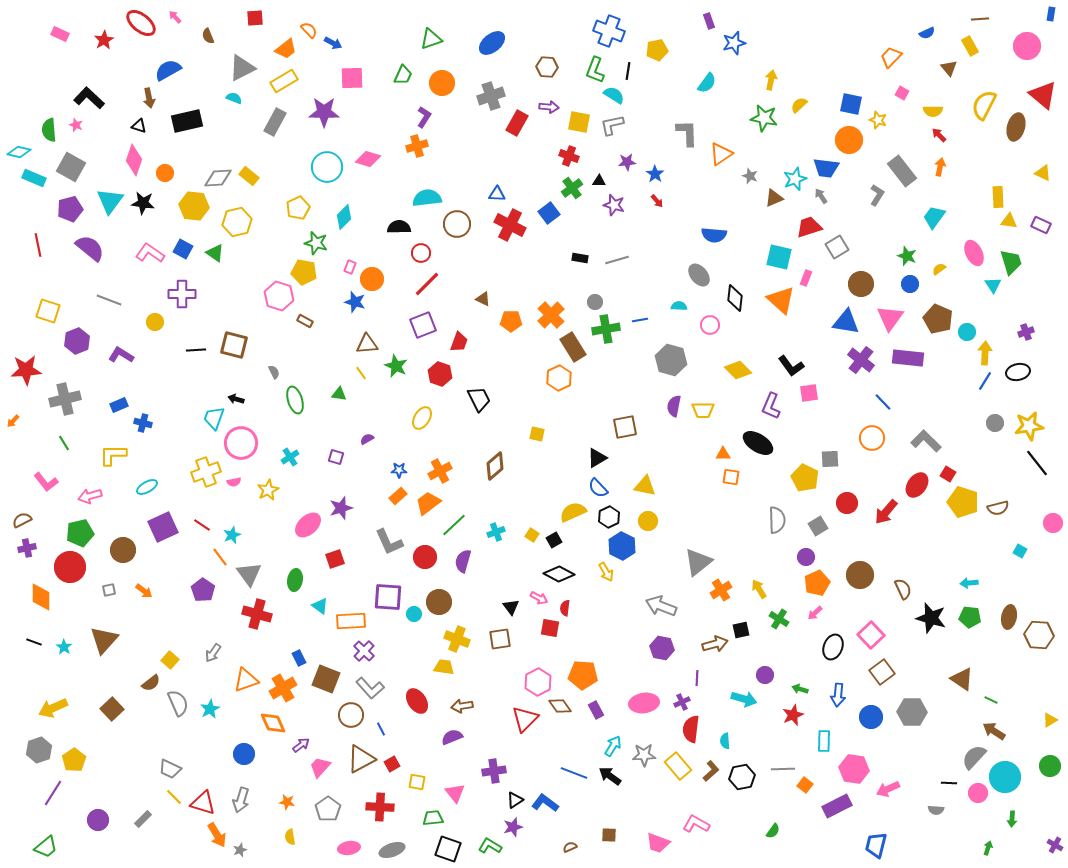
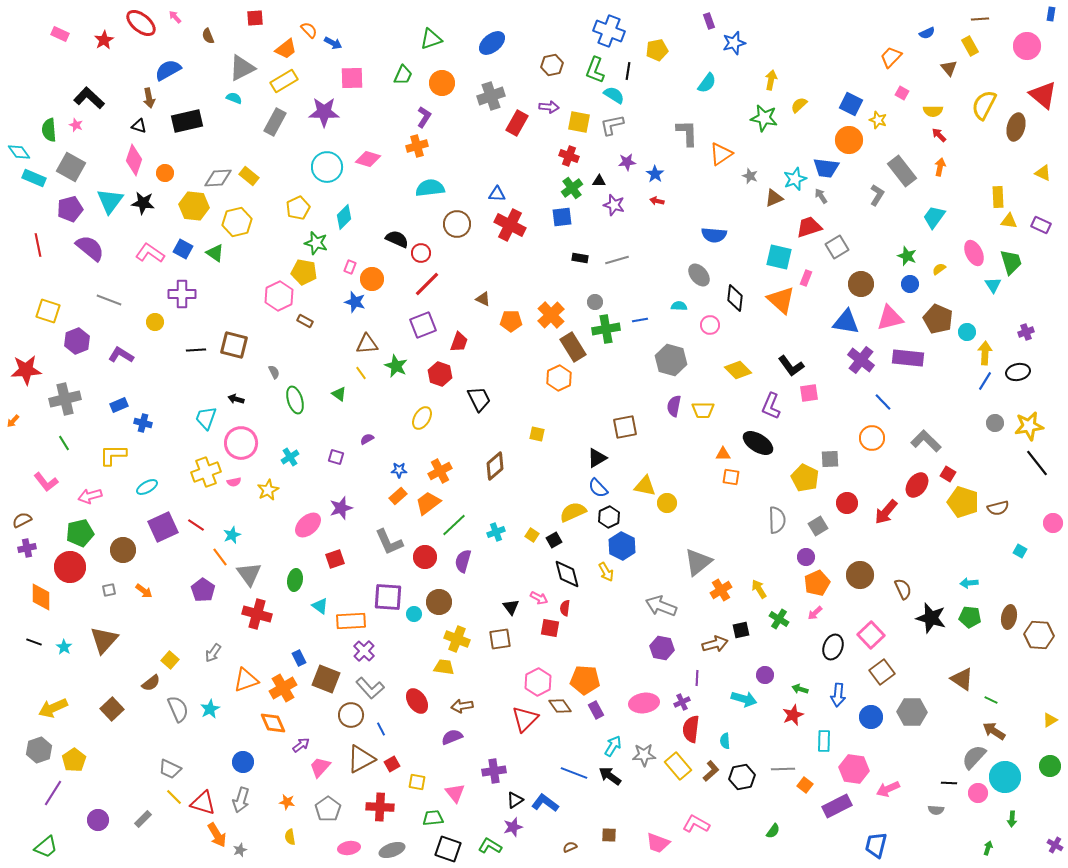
brown hexagon at (547, 67): moved 5 px right, 2 px up; rotated 15 degrees counterclockwise
blue square at (851, 104): rotated 15 degrees clockwise
cyan diamond at (19, 152): rotated 40 degrees clockwise
cyan semicircle at (427, 198): moved 3 px right, 10 px up
red arrow at (657, 201): rotated 144 degrees clockwise
blue square at (549, 213): moved 13 px right, 4 px down; rotated 30 degrees clockwise
black semicircle at (399, 227): moved 2 px left, 12 px down; rotated 25 degrees clockwise
pink hexagon at (279, 296): rotated 16 degrees clockwise
pink triangle at (890, 318): rotated 40 degrees clockwise
green triangle at (339, 394): rotated 28 degrees clockwise
cyan trapezoid at (214, 418): moved 8 px left
yellow circle at (648, 521): moved 19 px right, 18 px up
red line at (202, 525): moved 6 px left
black diamond at (559, 574): moved 8 px right; rotated 48 degrees clockwise
orange pentagon at (583, 675): moved 2 px right, 5 px down
gray semicircle at (178, 703): moved 6 px down
blue circle at (244, 754): moved 1 px left, 8 px down
